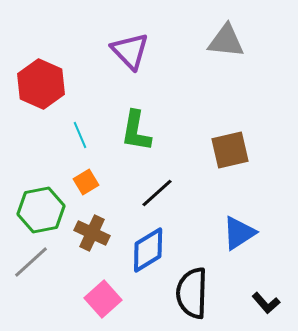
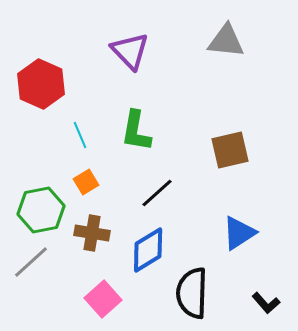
brown cross: rotated 16 degrees counterclockwise
